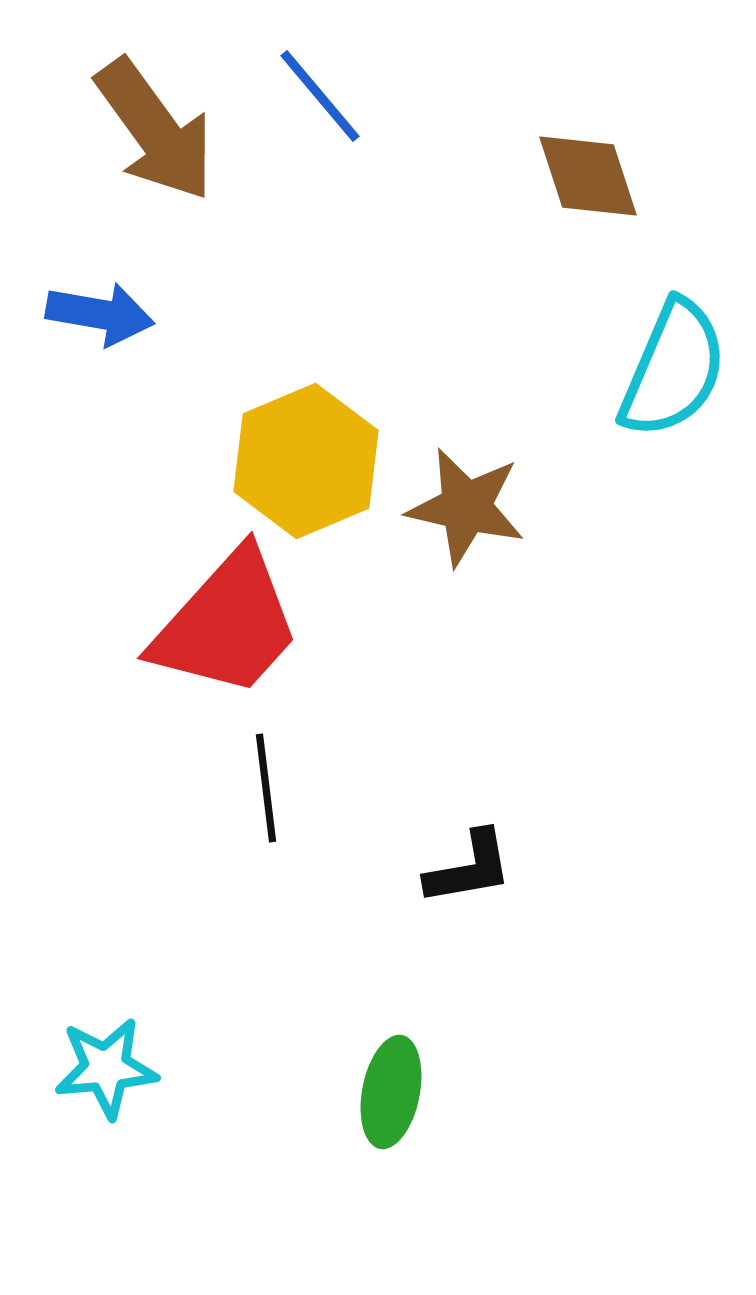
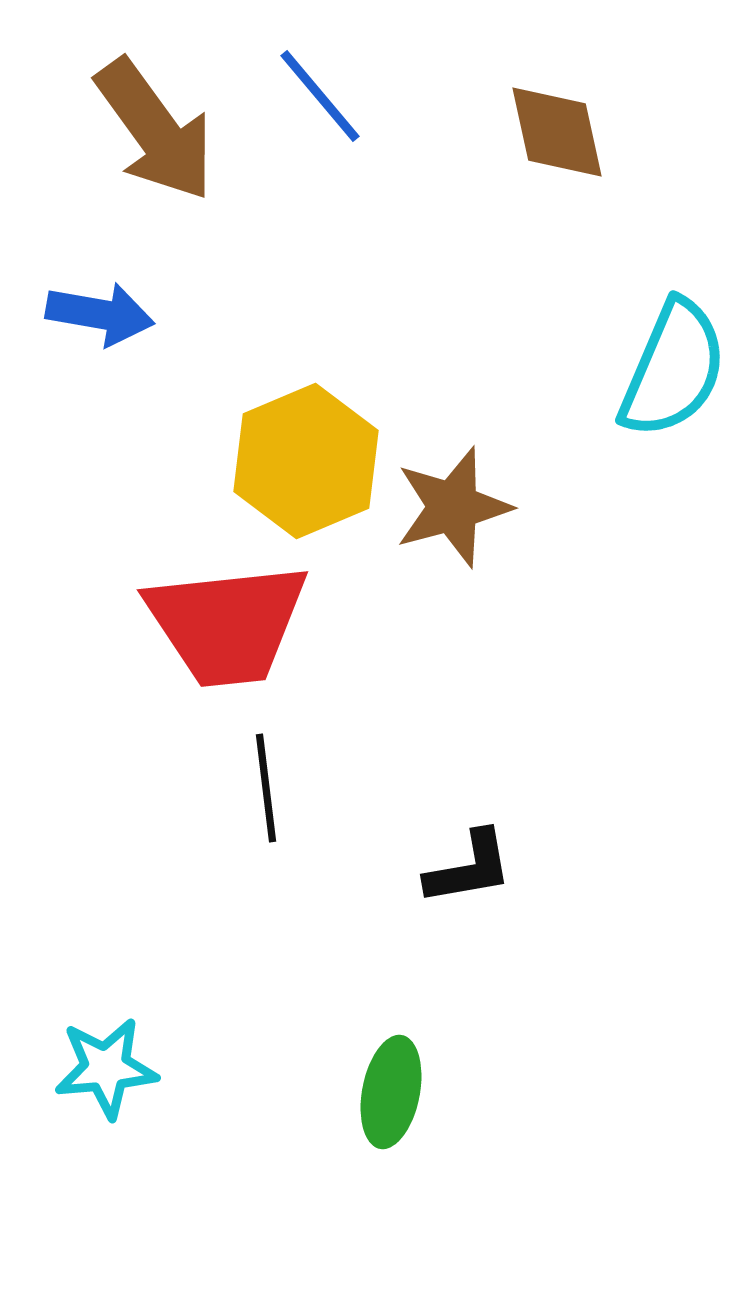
brown diamond: moved 31 px left, 44 px up; rotated 6 degrees clockwise
brown star: moved 13 px left; rotated 28 degrees counterclockwise
red trapezoid: rotated 42 degrees clockwise
